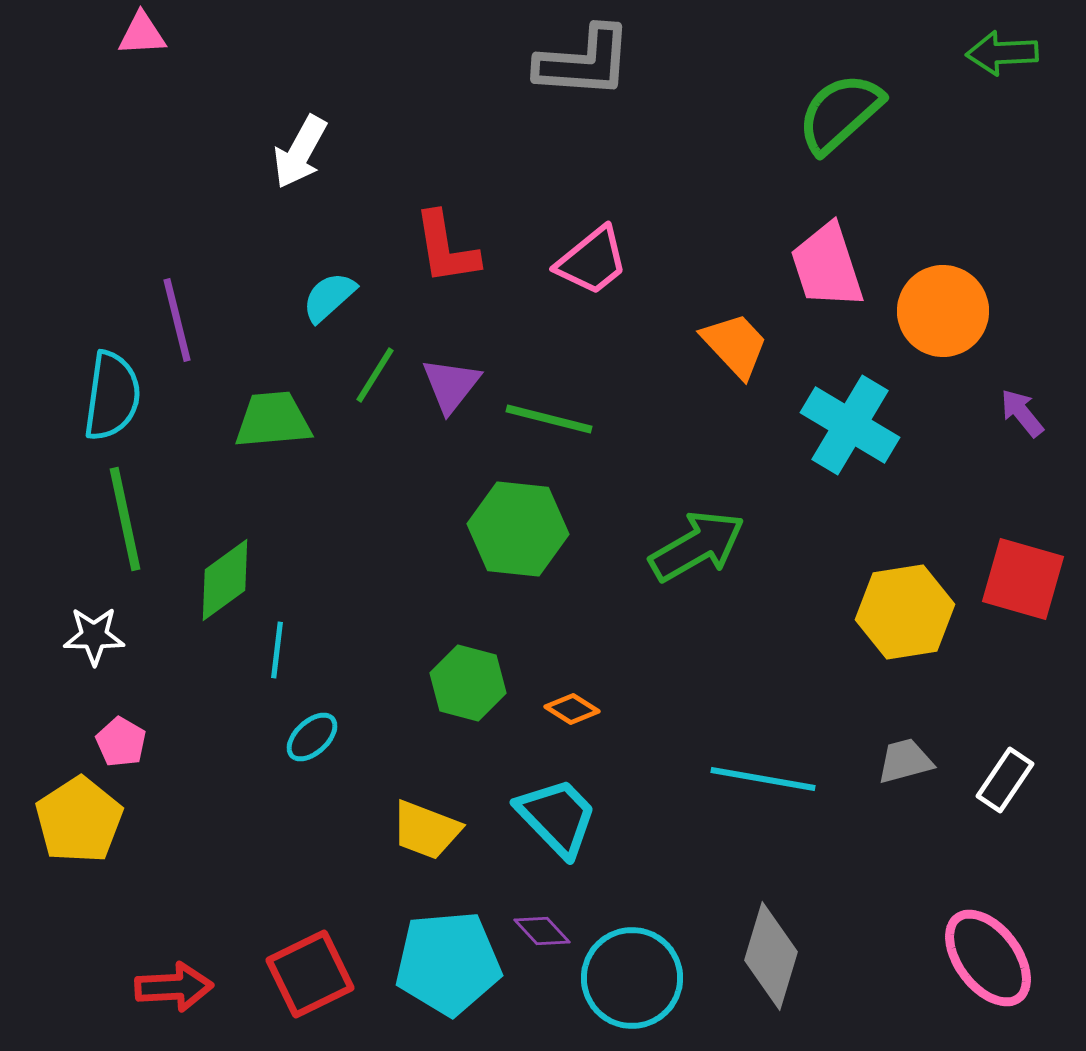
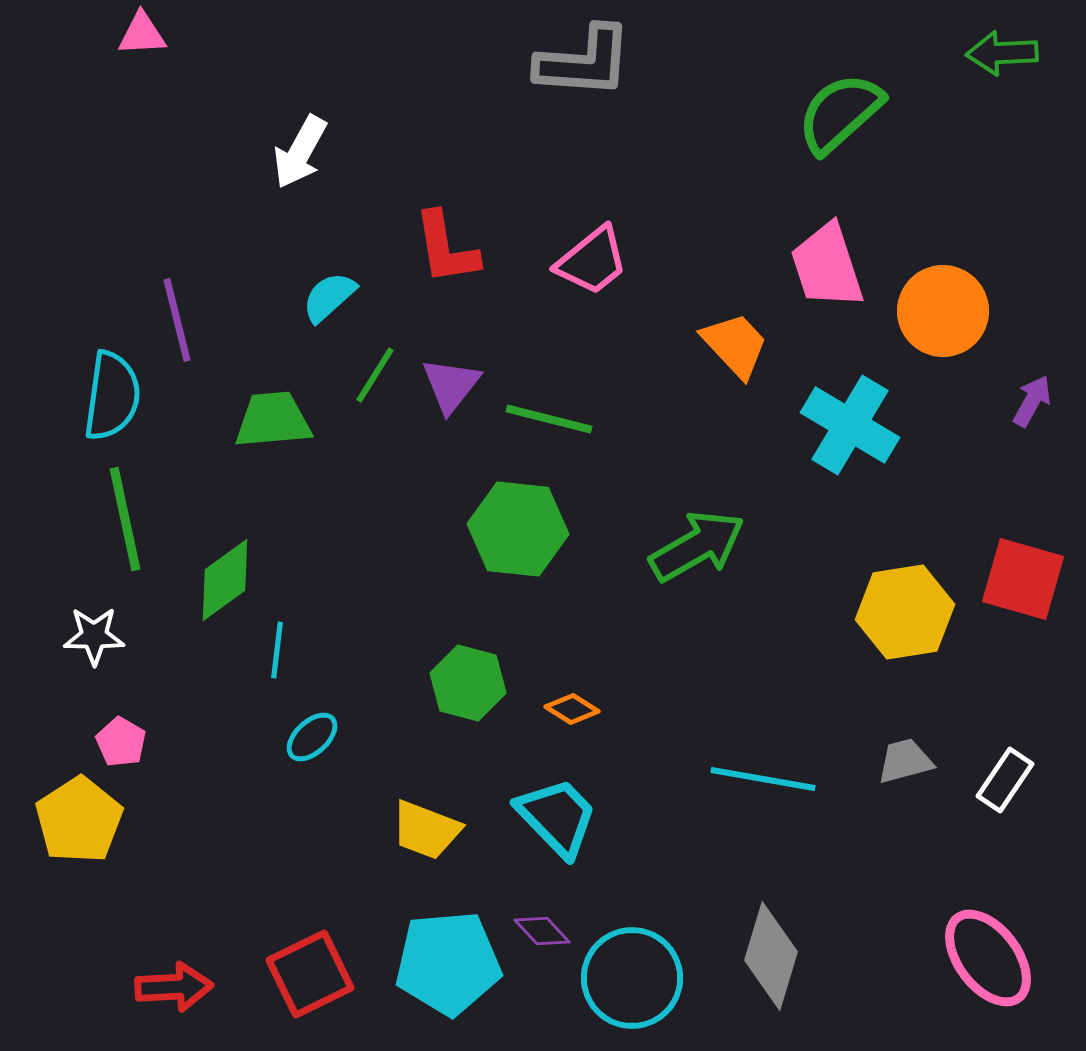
purple arrow at (1022, 413): moved 10 px right, 12 px up; rotated 68 degrees clockwise
